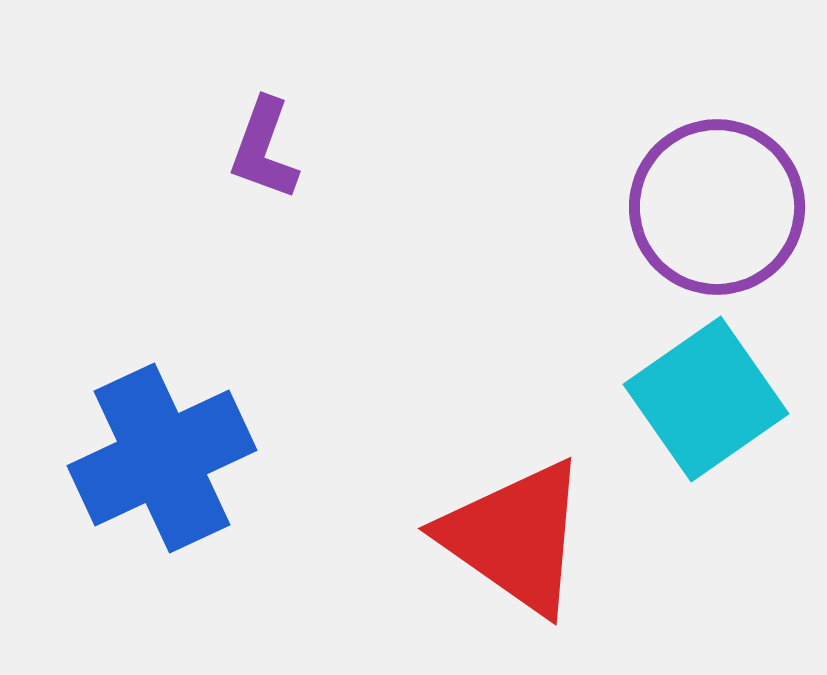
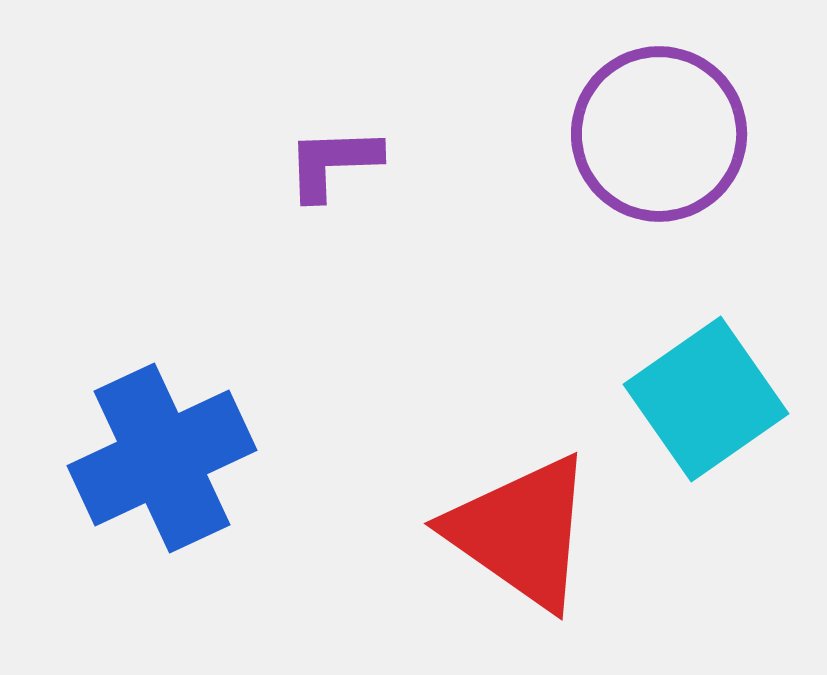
purple L-shape: moved 69 px right, 14 px down; rotated 68 degrees clockwise
purple circle: moved 58 px left, 73 px up
red triangle: moved 6 px right, 5 px up
